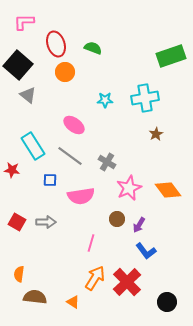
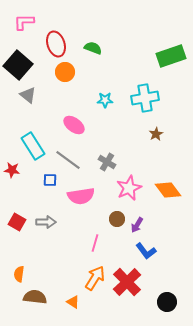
gray line: moved 2 px left, 4 px down
purple arrow: moved 2 px left
pink line: moved 4 px right
